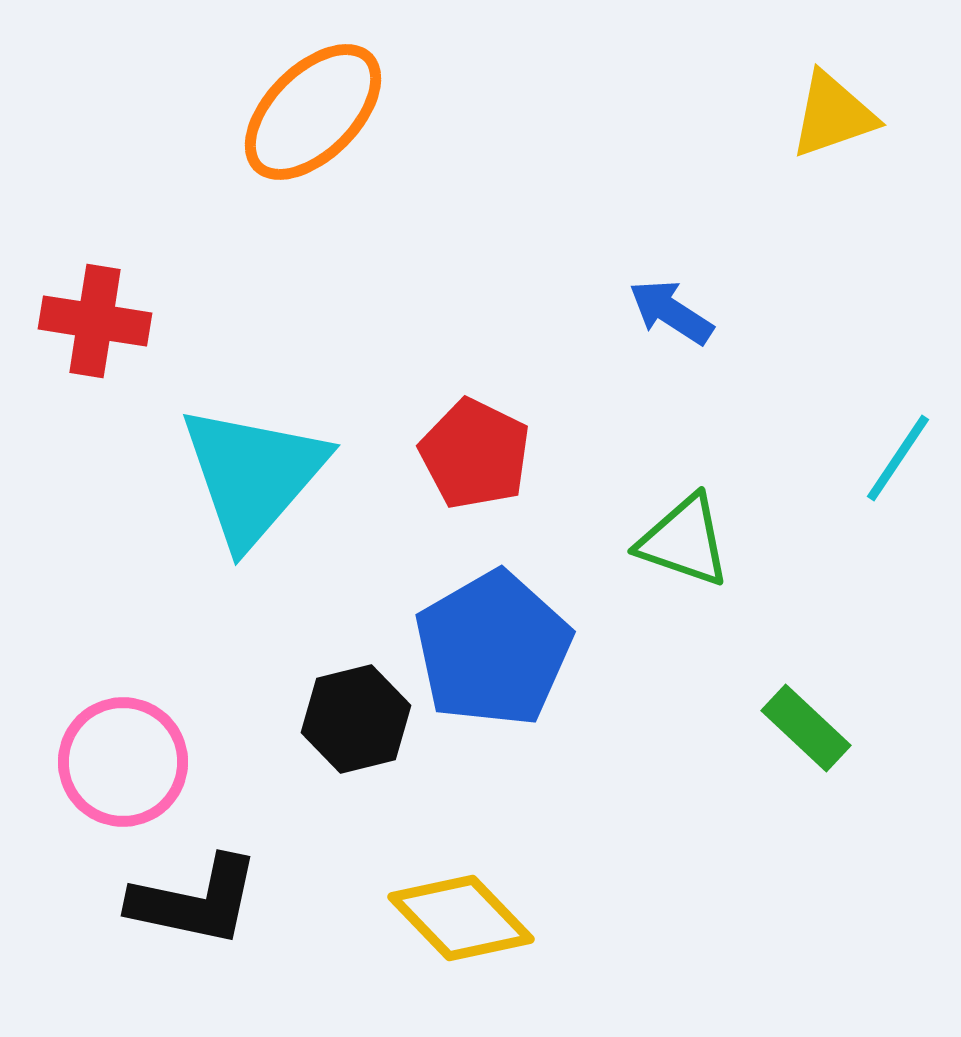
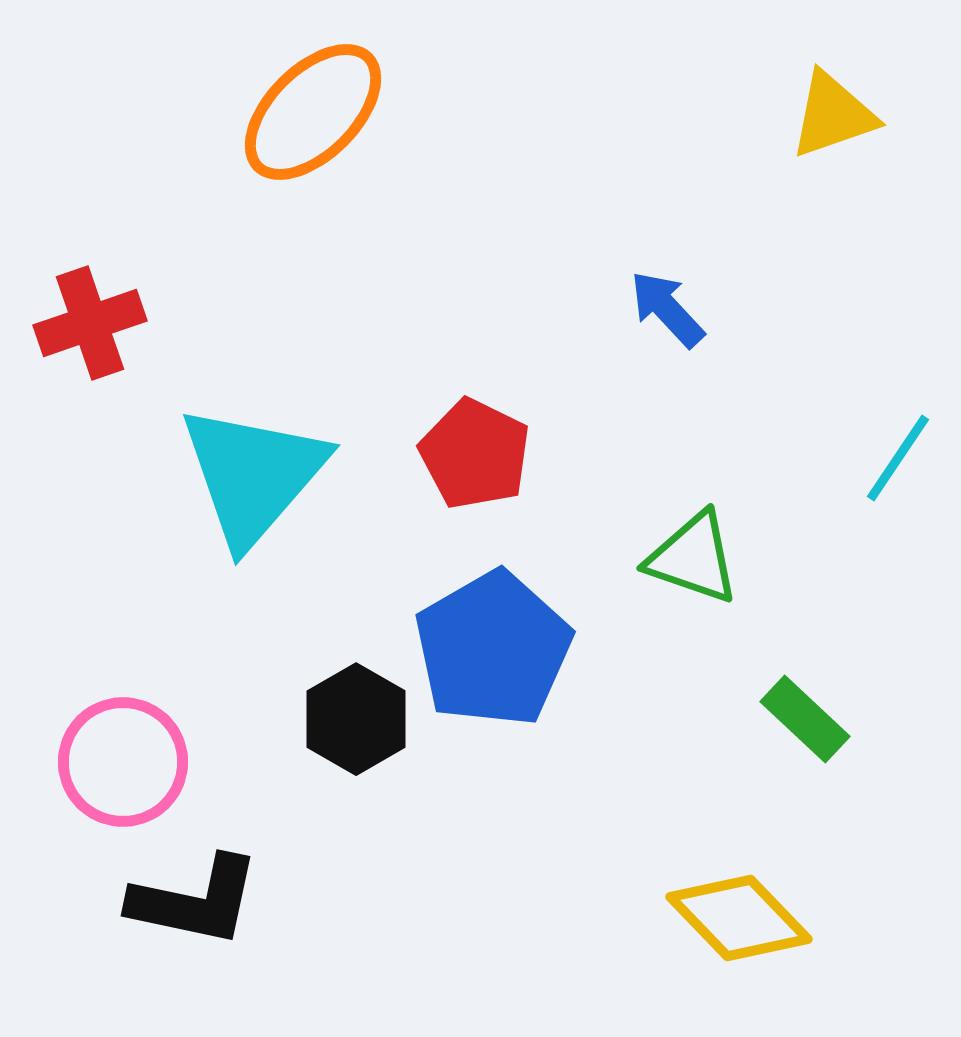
blue arrow: moved 4 px left, 3 px up; rotated 14 degrees clockwise
red cross: moved 5 px left, 2 px down; rotated 28 degrees counterclockwise
green triangle: moved 9 px right, 17 px down
black hexagon: rotated 16 degrees counterclockwise
green rectangle: moved 1 px left, 9 px up
yellow diamond: moved 278 px right
